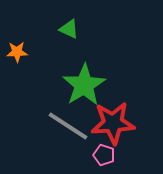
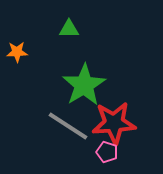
green triangle: rotated 25 degrees counterclockwise
red star: moved 1 px right
pink pentagon: moved 3 px right, 3 px up
